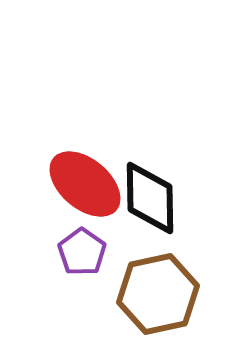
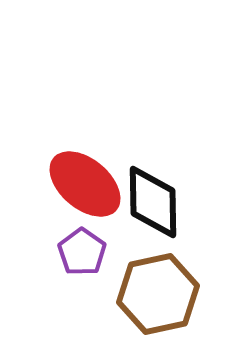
black diamond: moved 3 px right, 4 px down
